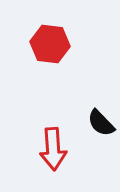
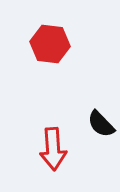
black semicircle: moved 1 px down
